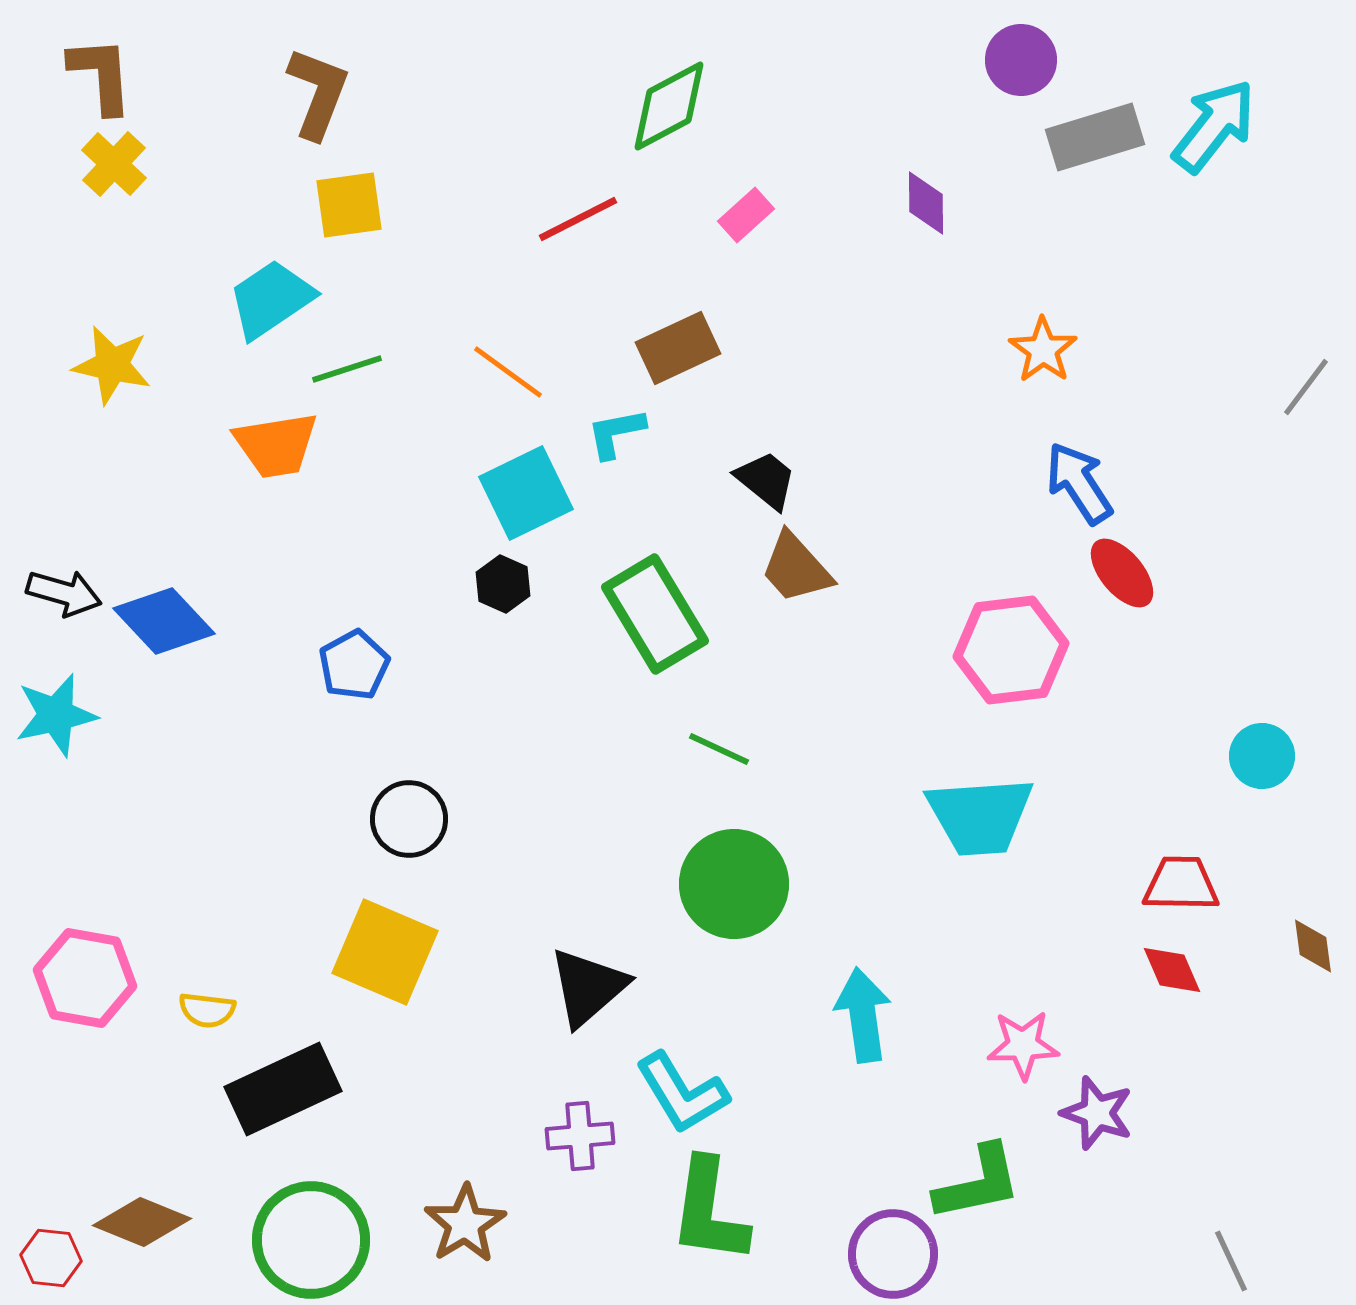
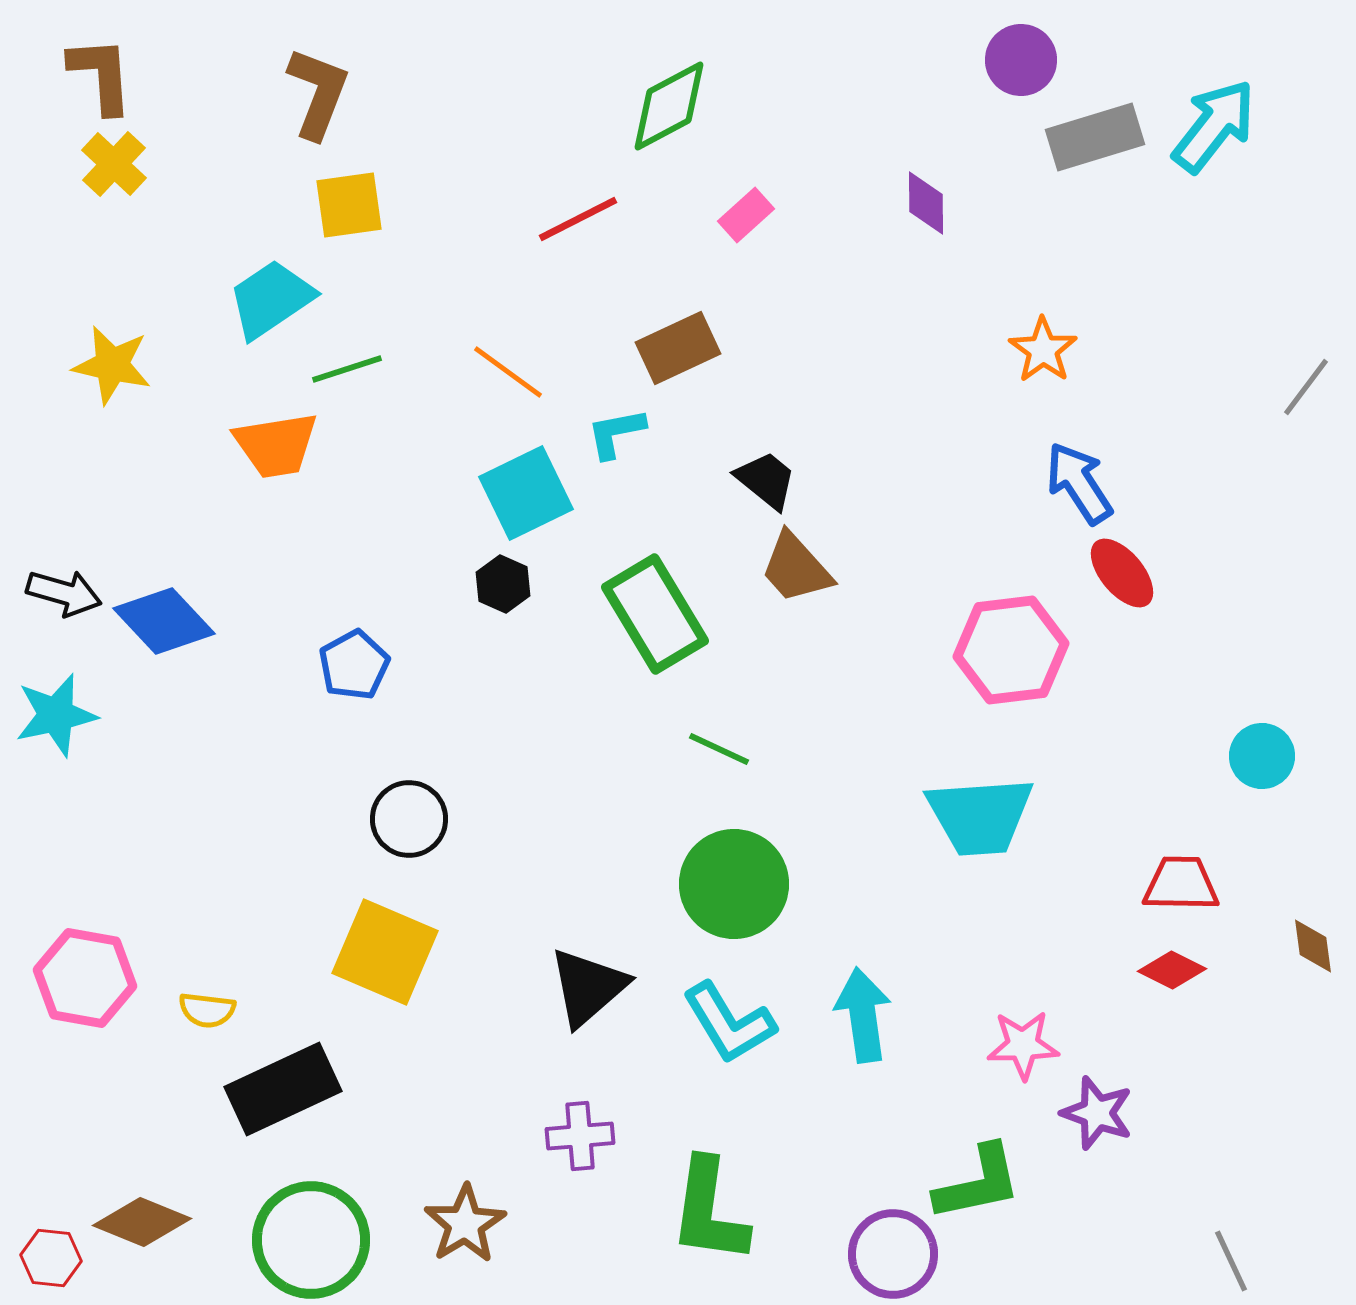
red diamond at (1172, 970): rotated 40 degrees counterclockwise
cyan L-shape at (682, 1093): moved 47 px right, 70 px up
